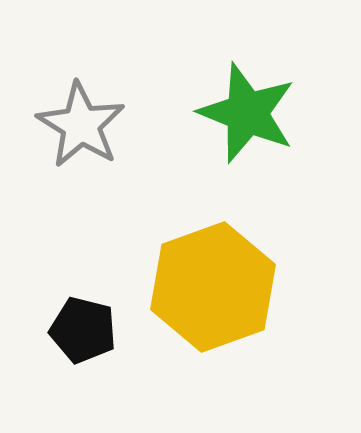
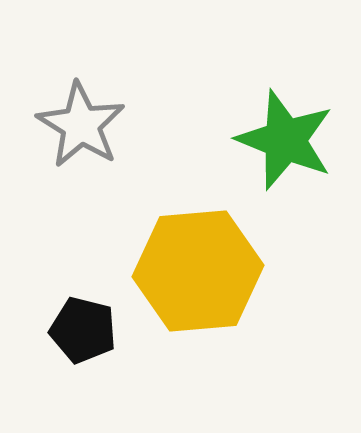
green star: moved 38 px right, 27 px down
yellow hexagon: moved 15 px left, 16 px up; rotated 15 degrees clockwise
